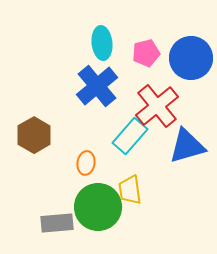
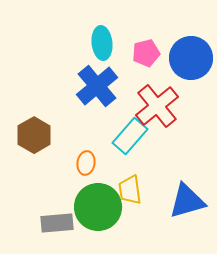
blue triangle: moved 55 px down
